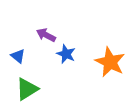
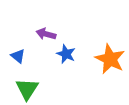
purple arrow: moved 1 px up; rotated 12 degrees counterclockwise
orange star: moved 3 px up
green triangle: rotated 25 degrees counterclockwise
